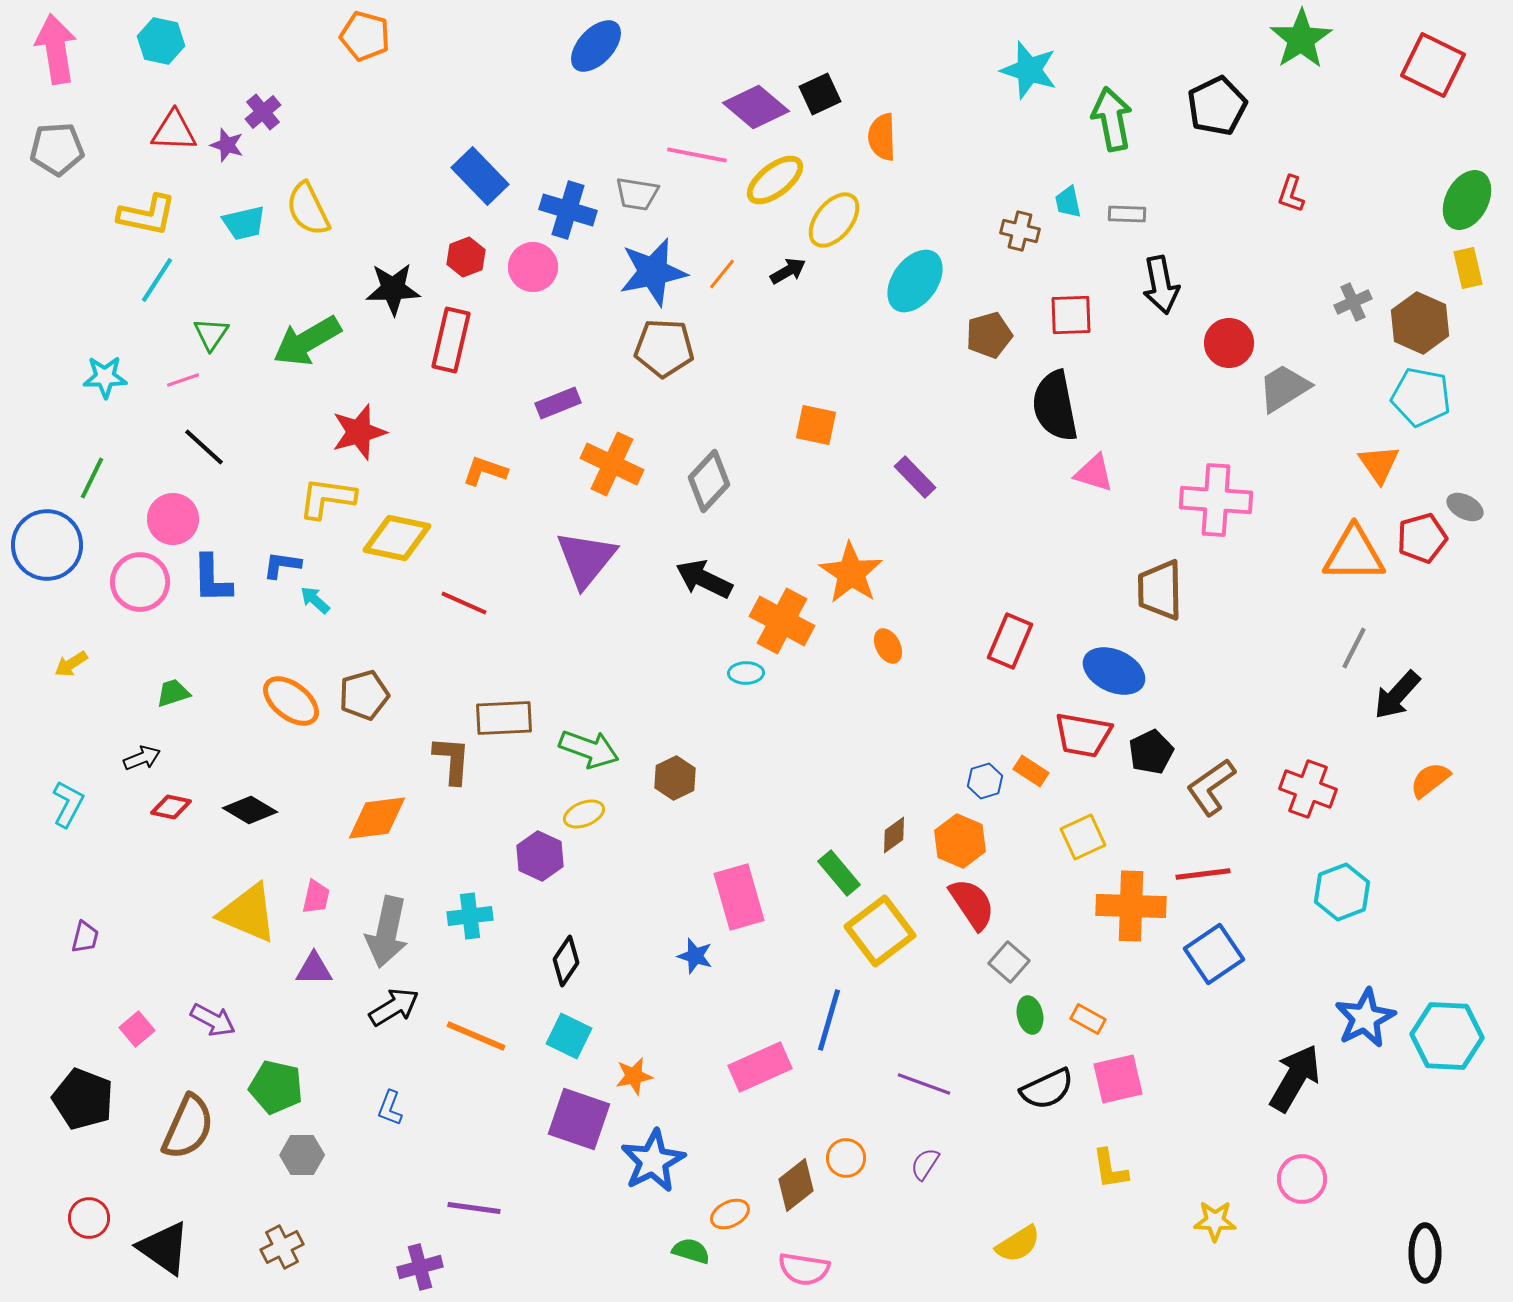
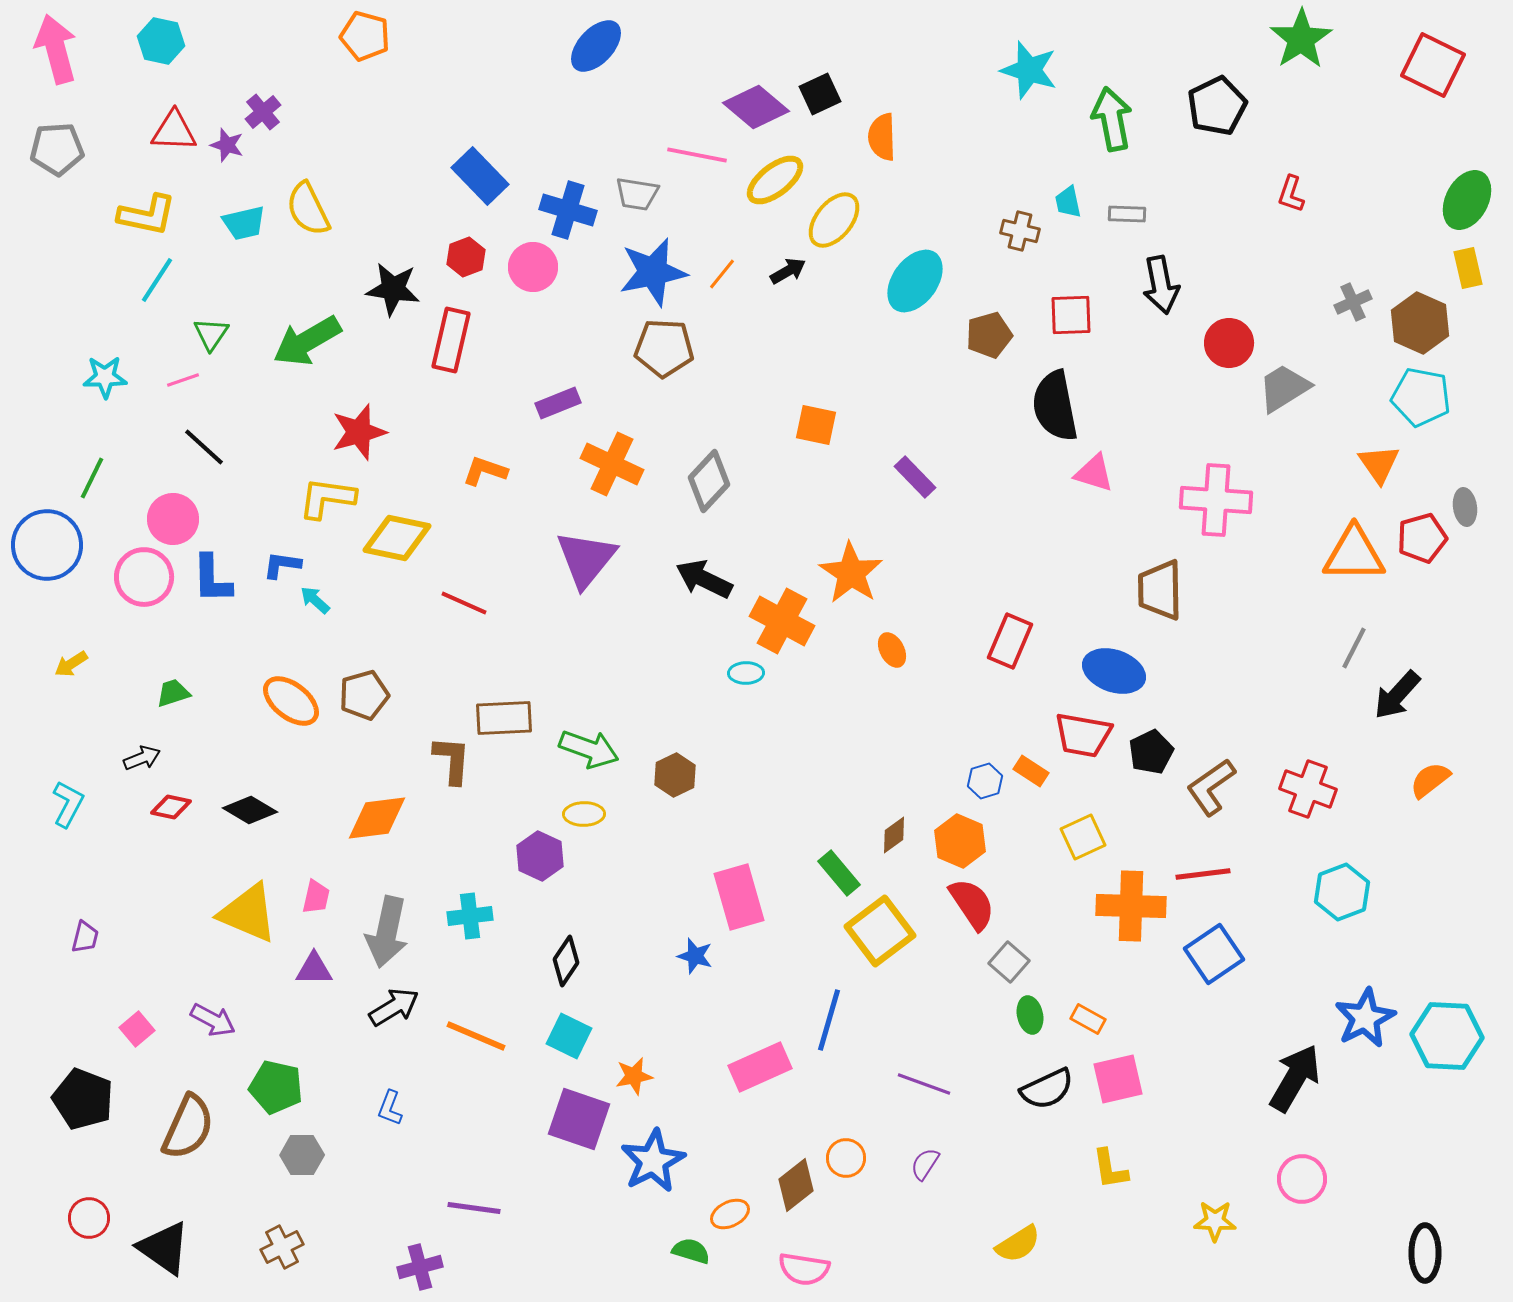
pink arrow at (56, 49): rotated 6 degrees counterclockwise
black star at (393, 289): rotated 10 degrees clockwise
gray ellipse at (1465, 507): rotated 54 degrees clockwise
pink circle at (140, 582): moved 4 px right, 5 px up
orange ellipse at (888, 646): moved 4 px right, 4 px down
blue ellipse at (1114, 671): rotated 6 degrees counterclockwise
brown hexagon at (675, 778): moved 3 px up
yellow ellipse at (584, 814): rotated 21 degrees clockwise
